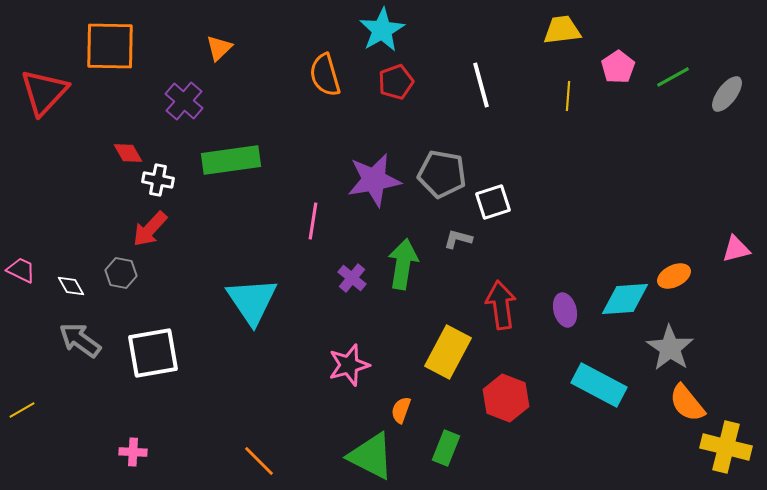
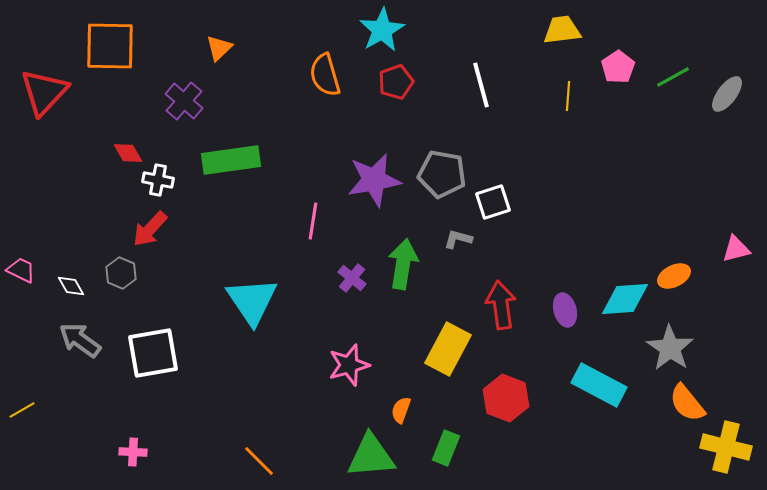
gray hexagon at (121, 273): rotated 12 degrees clockwise
yellow rectangle at (448, 352): moved 3 px up
green triangle at (371, 456): rotated 32 degrees counterclockwise
